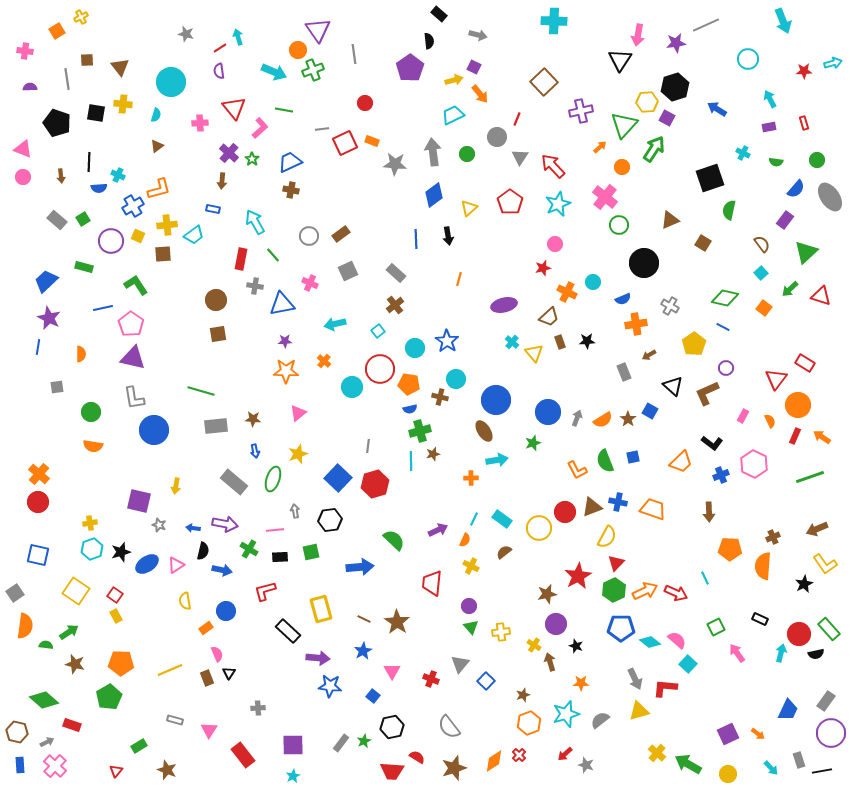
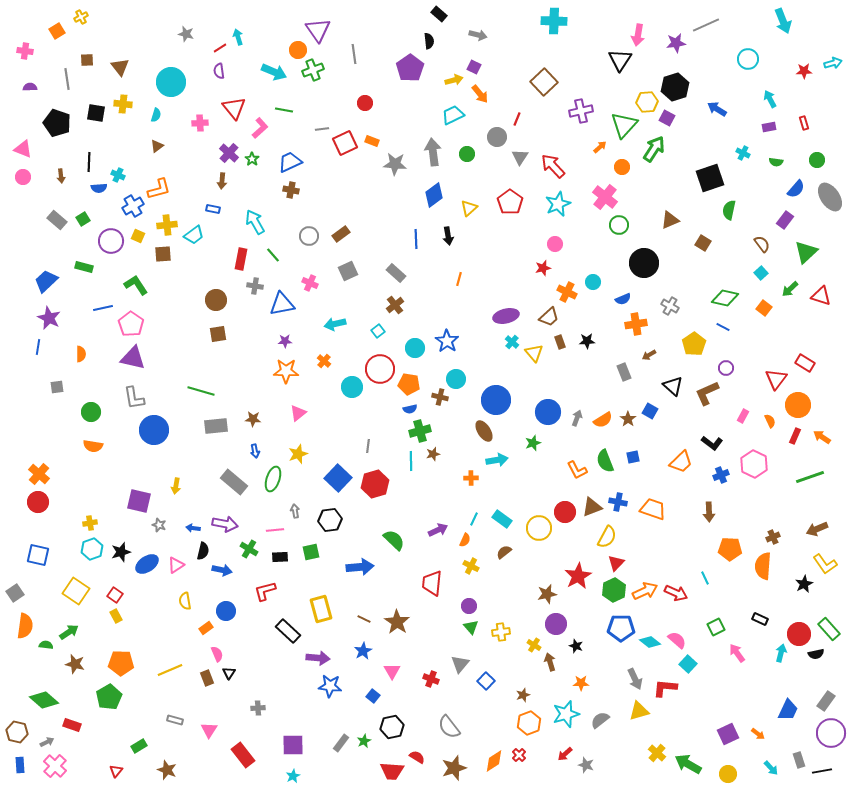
purple ellipse at (504, 305): moved 2 px right, 11 px down
